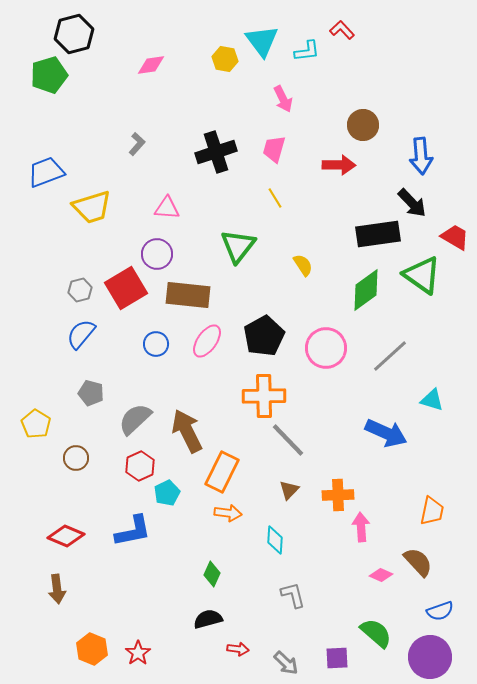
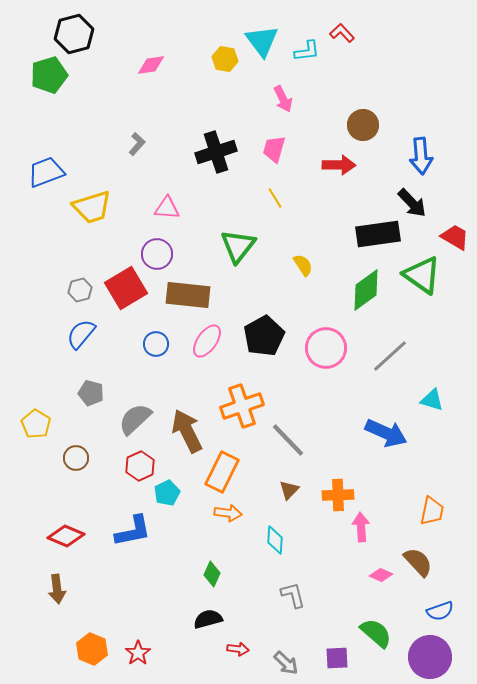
red L-shape at (342, 30): moved 3 px down
orange cross at (264, 396): moved 22 px left, 10 px down; rotated 18 degrees counterclockwise
